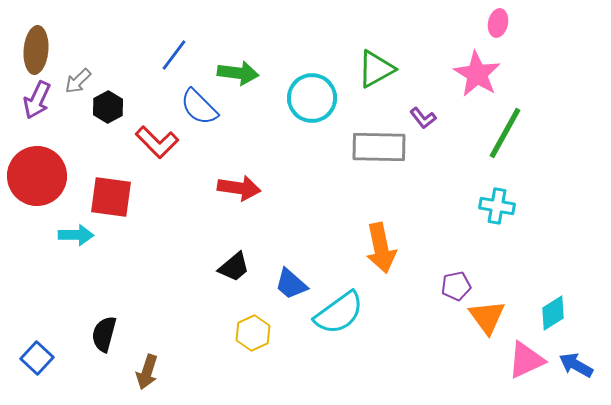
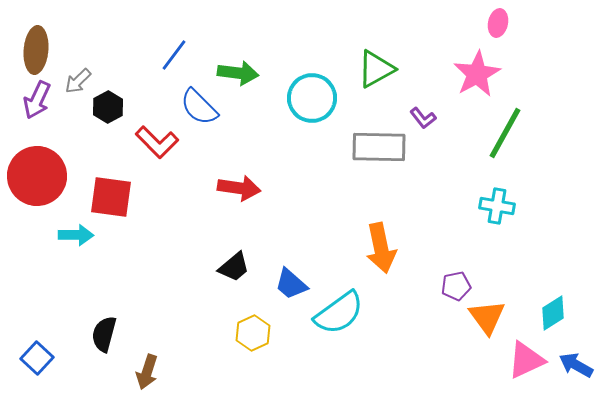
pink star: rotated 12 degrees clockwise
